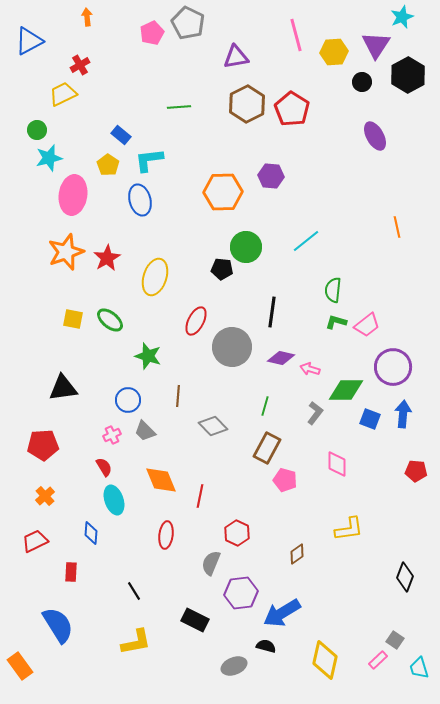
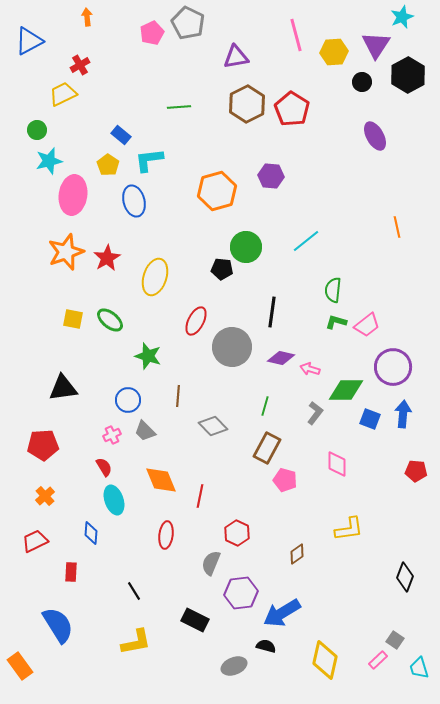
cyan star at (49, 158): moved 3 px down
orange hexagon at (223, 192): moved 6 px left, 1 px up; rotated 15 degrees counterclockwise
blue ellipse at (140, 200): moved 6 px left, 1 px down
